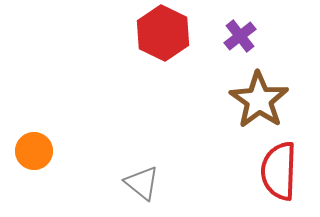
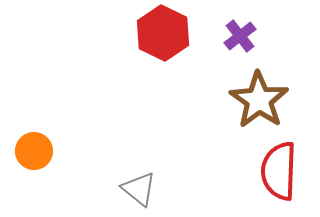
gray triangle: moved 3 px left, 6 px down
